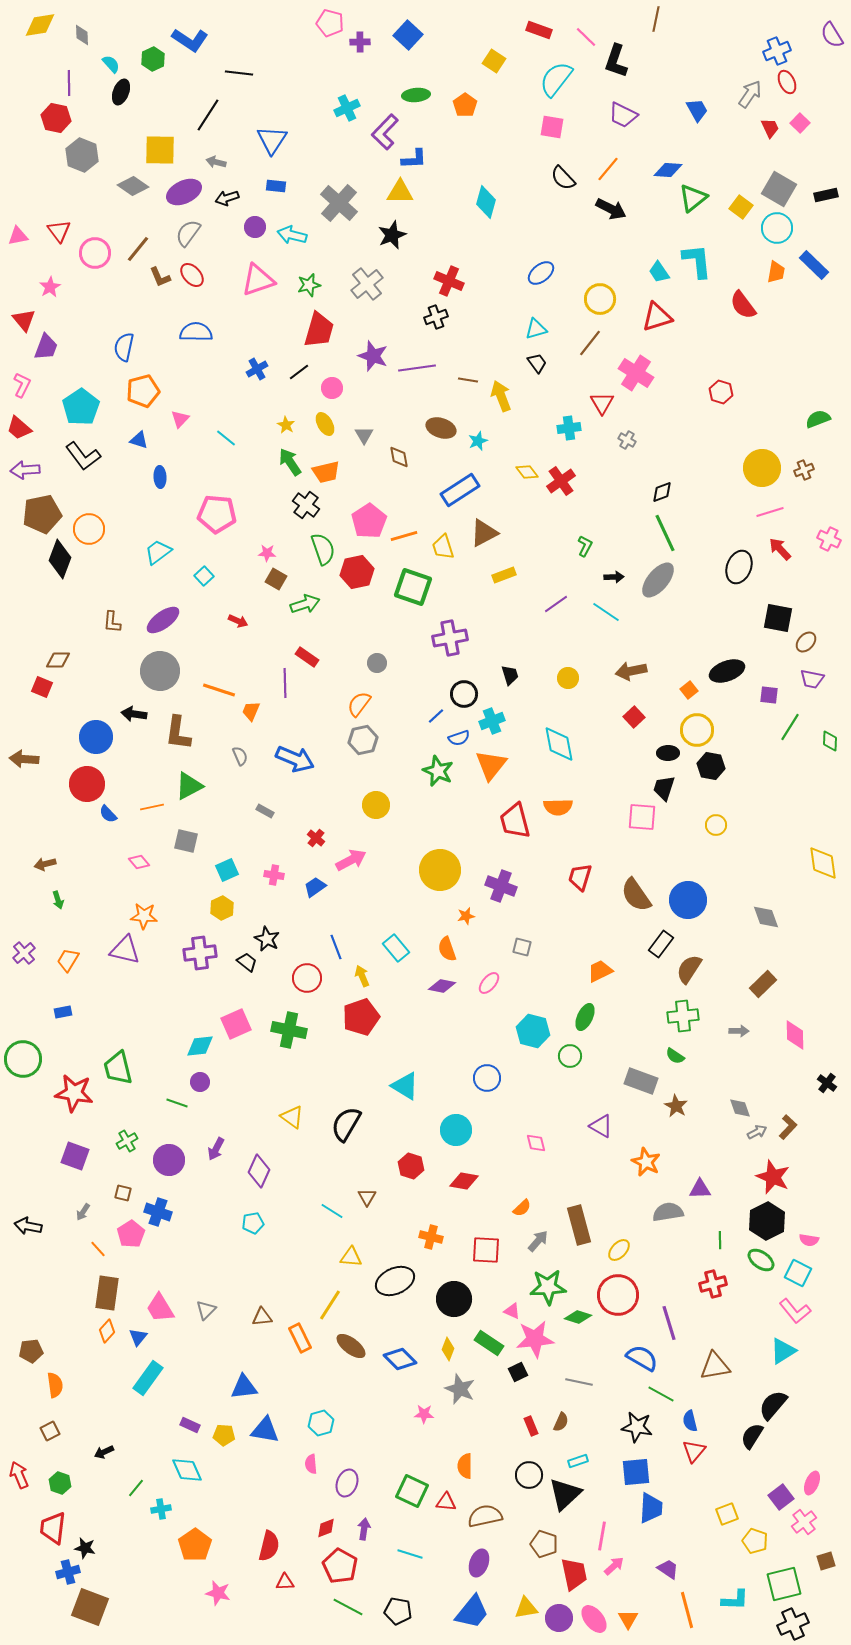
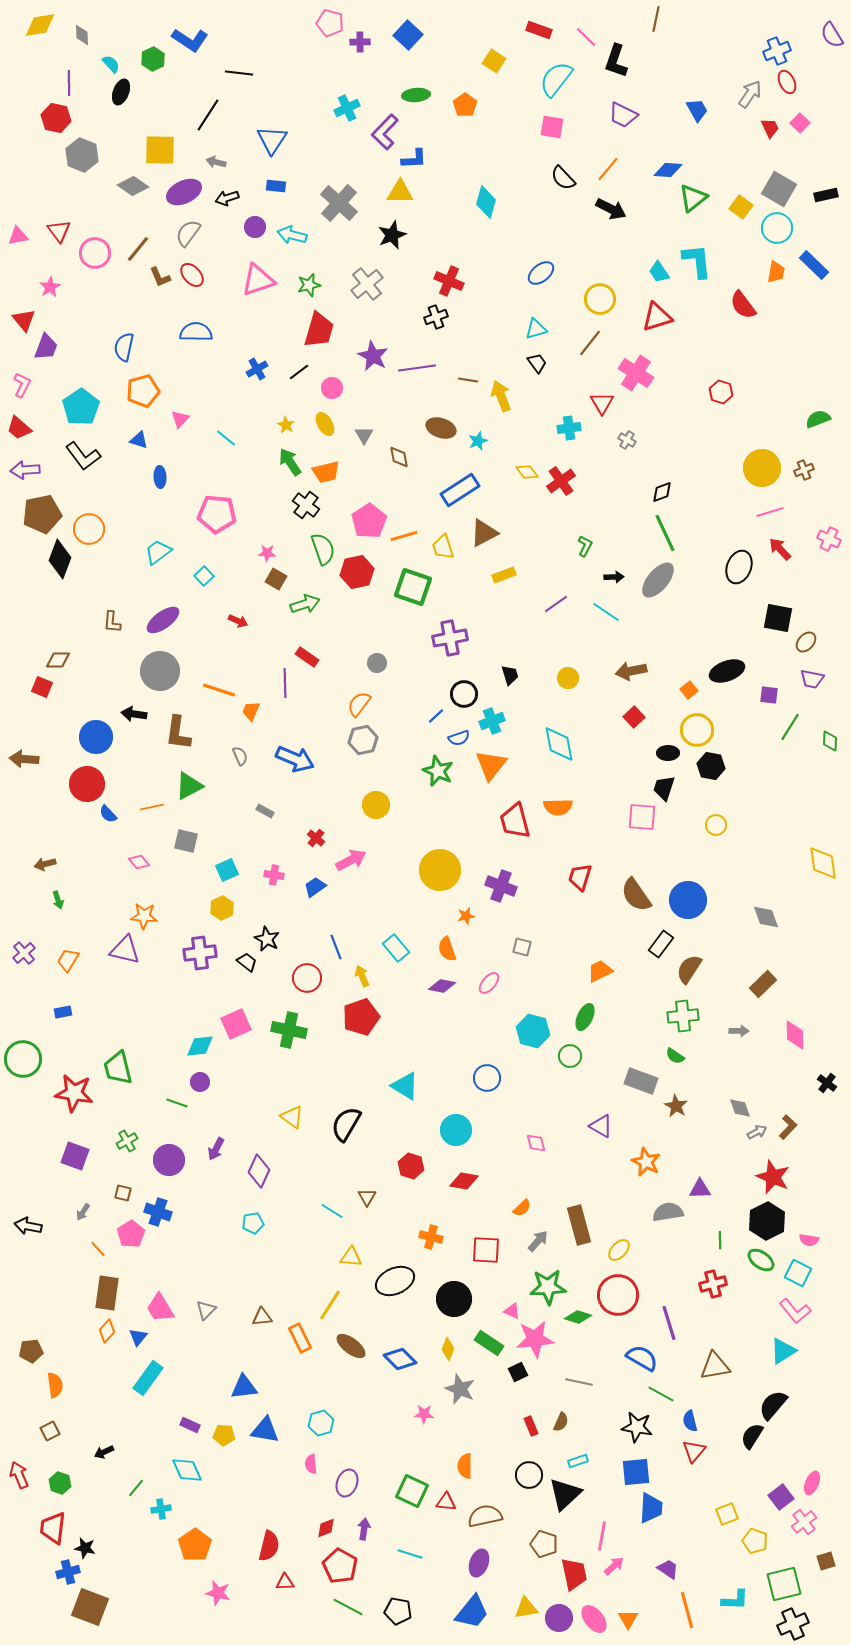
purple star at (373, 356): rotated 8 degrees clockwise
